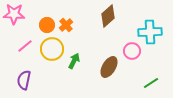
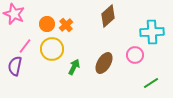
pink star: rotated 20 degrees clockwise
orange circle: moved 1 px up
cyan cross: moved 2 px right
pink line: rotated 14 degrees counterclockwise
pink circle: moved 3 px right, 4 px down
green arrow: moved 6 px down
brown ellipse: moved 5 px left, 4 px up
purple semicircle: moved 9 px left, 14 px up
